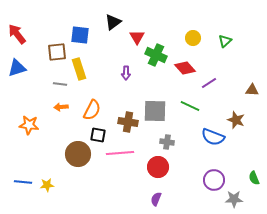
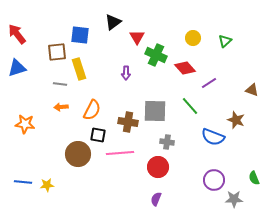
brown triangle: rotated 16 degrees clockwise
green line: rotated 24 degrees clockwise
orange star: moved 4 px left, 1 px up
